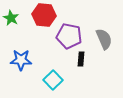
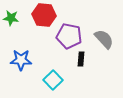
green star: rotated 21 degrees counterclockwise
gray semicircle: rotated 20 degrees counterclockwise
